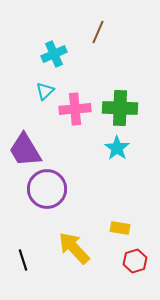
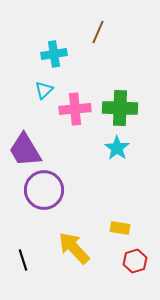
cyan cross: rotated 15 degrees clockwise
cyan triangle: moved 1 px left, 1 px up
purple circle: moved 3 px left, 1 px down
